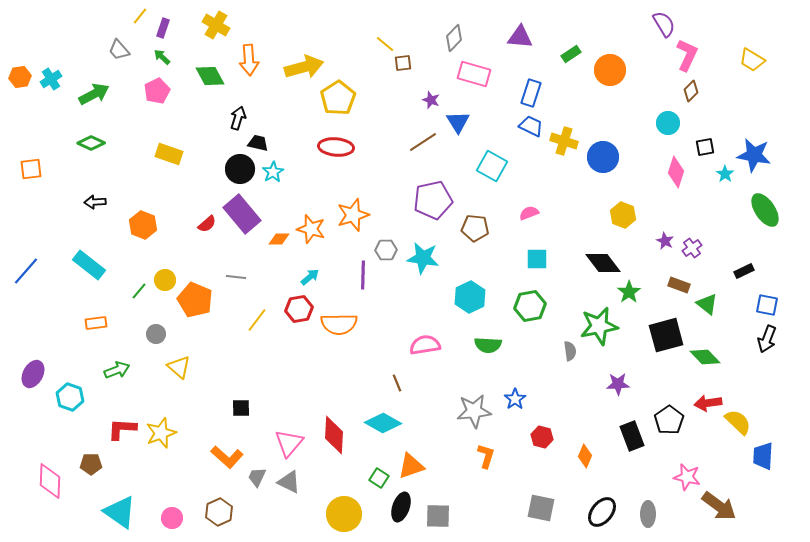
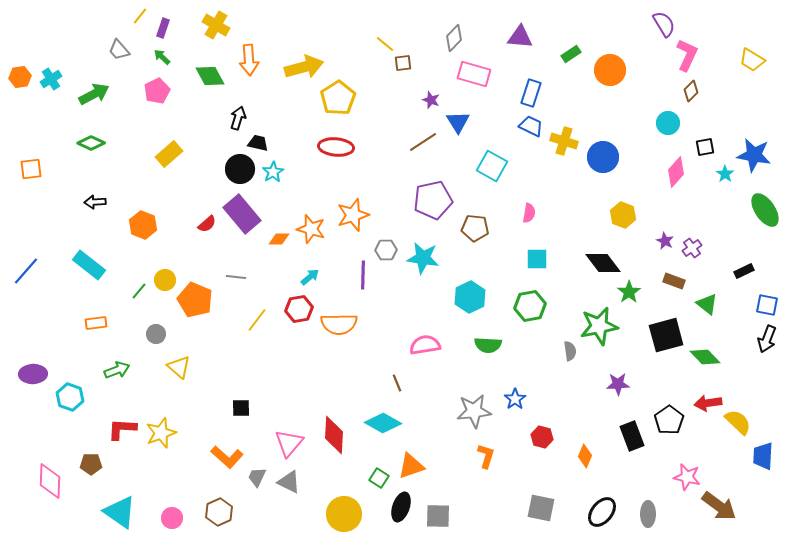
yellow rectangle at (169, 154): rotated 60 degrees counterclockwise
pink diamond at (676, 172): rotated 24 degrees clockwise
pink semicircle at (529, 213): rotated 120 degrees clockwise
brown rectangle at (679, 285): moved 5 px left, 4 px up
purple ellipse at (33, 374): rotated 60 degrees clockwise
